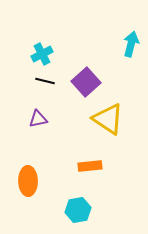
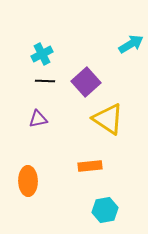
cyan arrow: rotated 45 degrees clockwise
black line: rotated 12 degrees counterclockwise
cyan hexagon: moved 27 px right
